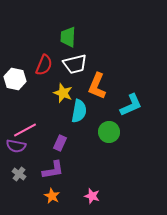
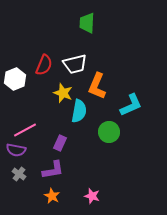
green trapezoid: moved 19 px right, 14 px up
white hexagon: rotated 25 degrees clockwise
purple semicircle: moved 4 px down
